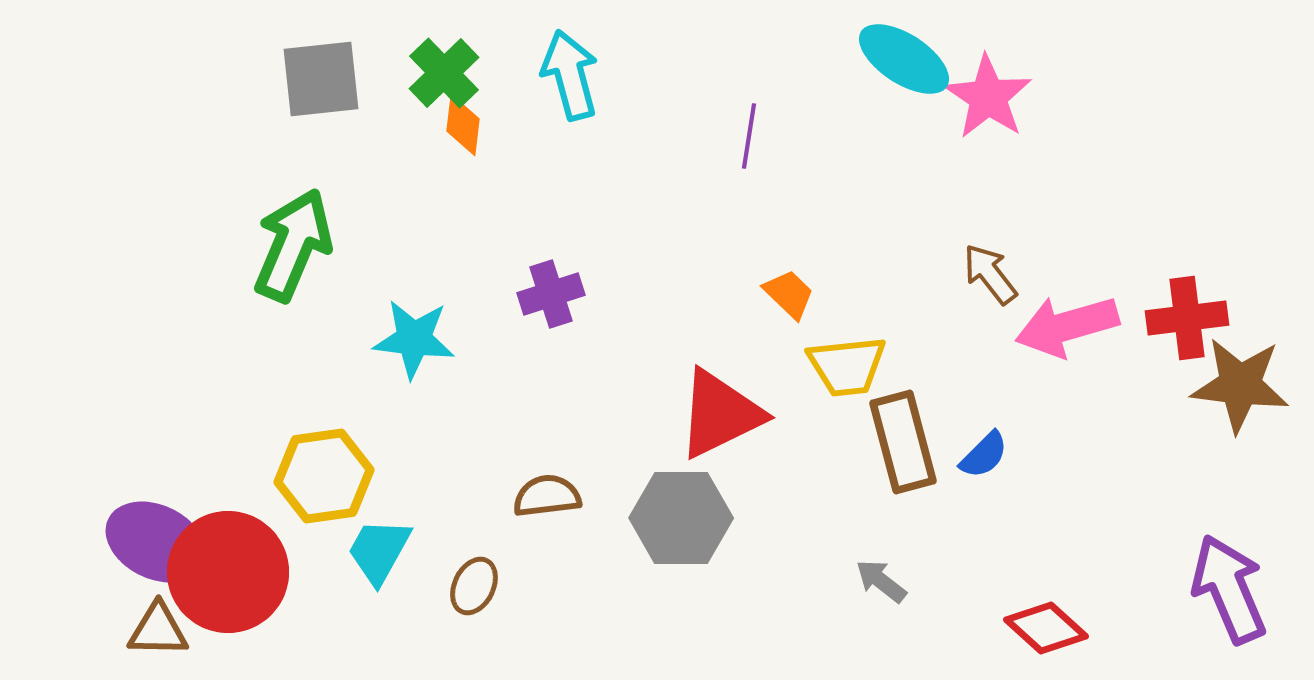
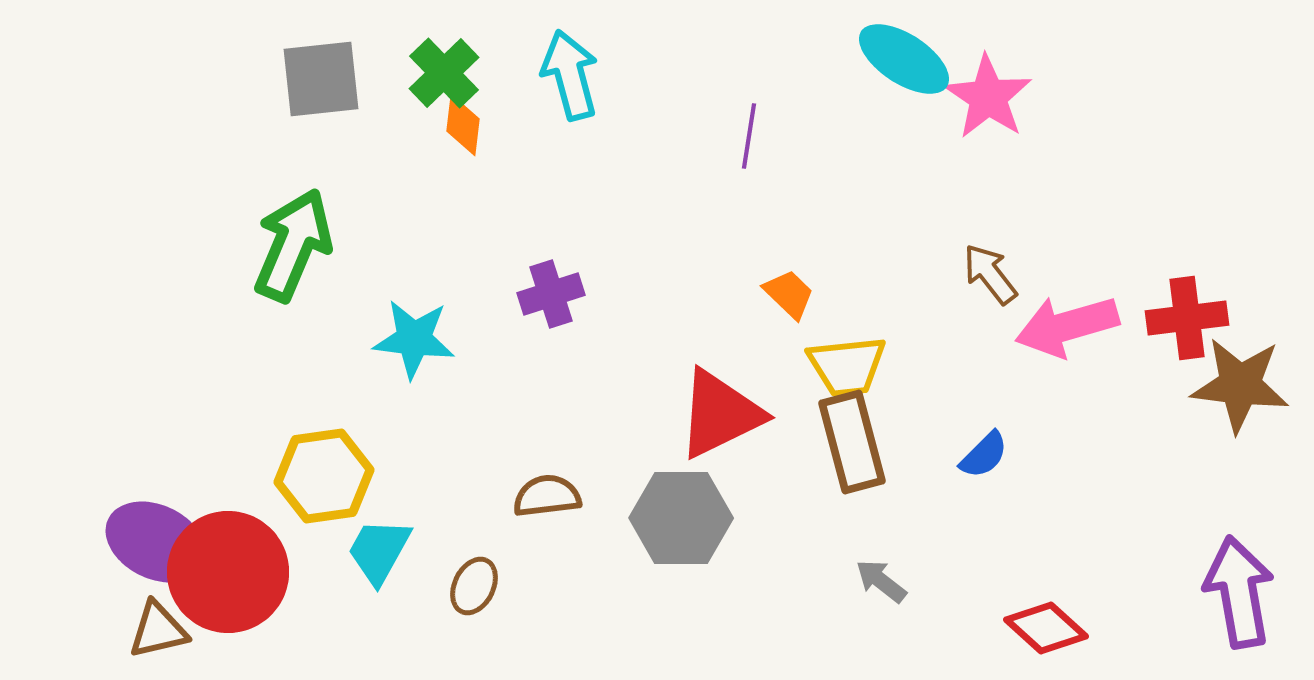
brown rectangle: moved 51 px left
purple arrow: moved 10 px right, 3 px down; rotated 13 degrees clockwise
brown triangle: rotated 14 degrees counterclockwise
